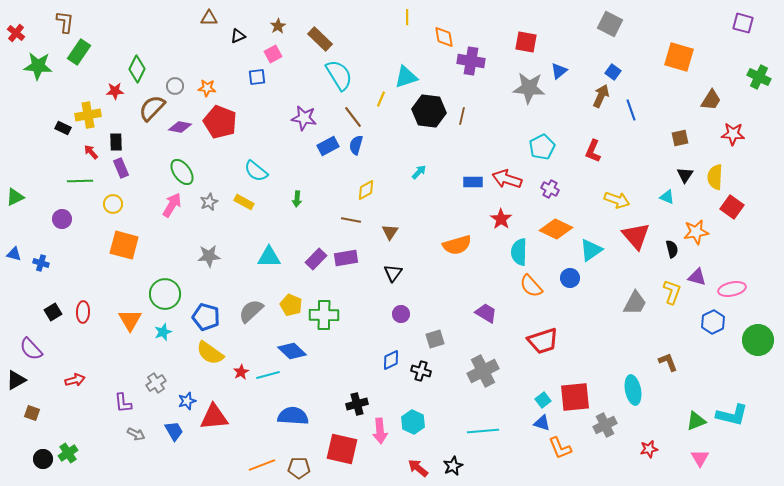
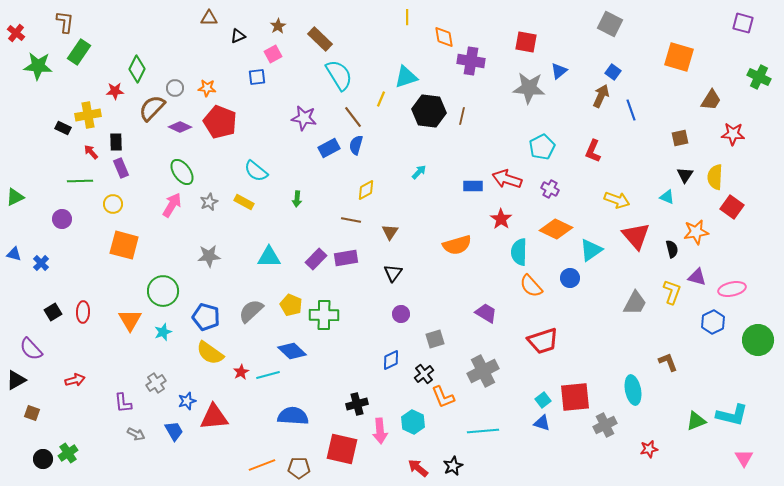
gray circle at (175, 86): moved 2 px down
purple diamond at (180, 127): rotated 15 degrees clockwise
blue rectangle at (328, 146): moved 1 px right, 2 px down
blue rectangle at (473, 182): moved 4 px down
blue cross at (41, 263): rotated 28 degrees clockwise
green circle at (165, 294): moved 2 px left, 3 px up
black cross at (421, 371): moved 3 px right, 3 px down; rotated 36 degrees clockwise
orange L-shape at (560, 448): moved 117 px left, 51 px up
pink triangle at (700, 458): moved 44 px right
